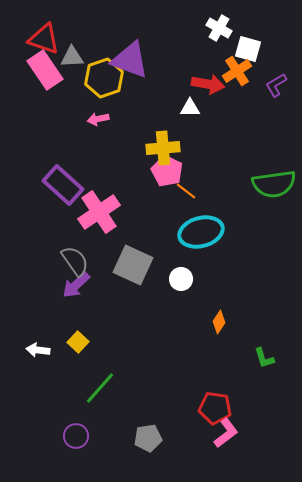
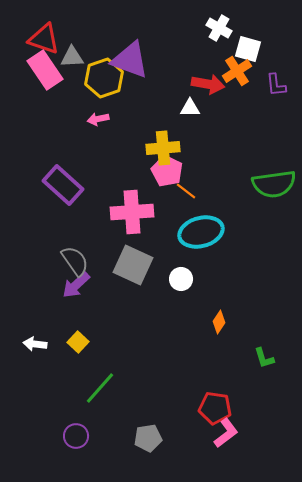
purple L-shape: rotated 65 degrees counterclockwise
pink cross: moved 33 px right; rotated 30 degrees clockwise
white arrow: moved 3 px left, 6 px up
